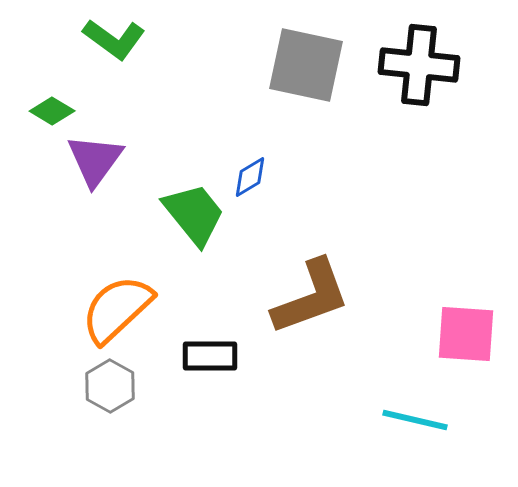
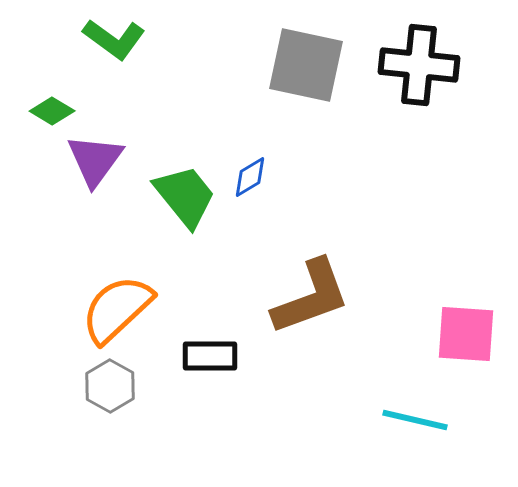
green trapezoid: moved 9 px left, 18 px up
